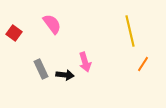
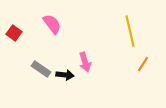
gray rectangle: rotated 30 degrees counterclockwise
